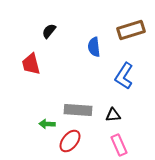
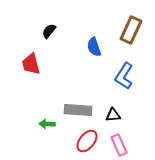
brown rectangle: rotated 48 degrees counterclockwise
blue semicircle: rotated 12 degrees counterclockwise
red ellipse: moved 17 px right
